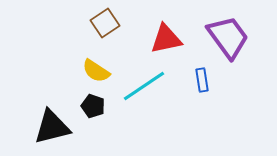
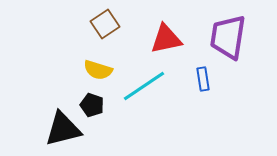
brown square: moved 1 px down
purple trapezoid: rotated 135 degrees counterclockwise
yellow semicircle: moved 2 px right, 1 px up; rotated 16 degrees counterclockwise
blue rectangle: moved 1 px right, 1 px up
black pentagon: moved 1 px left, 1 px up
black triangle: moved 11 px right, 2 px down
